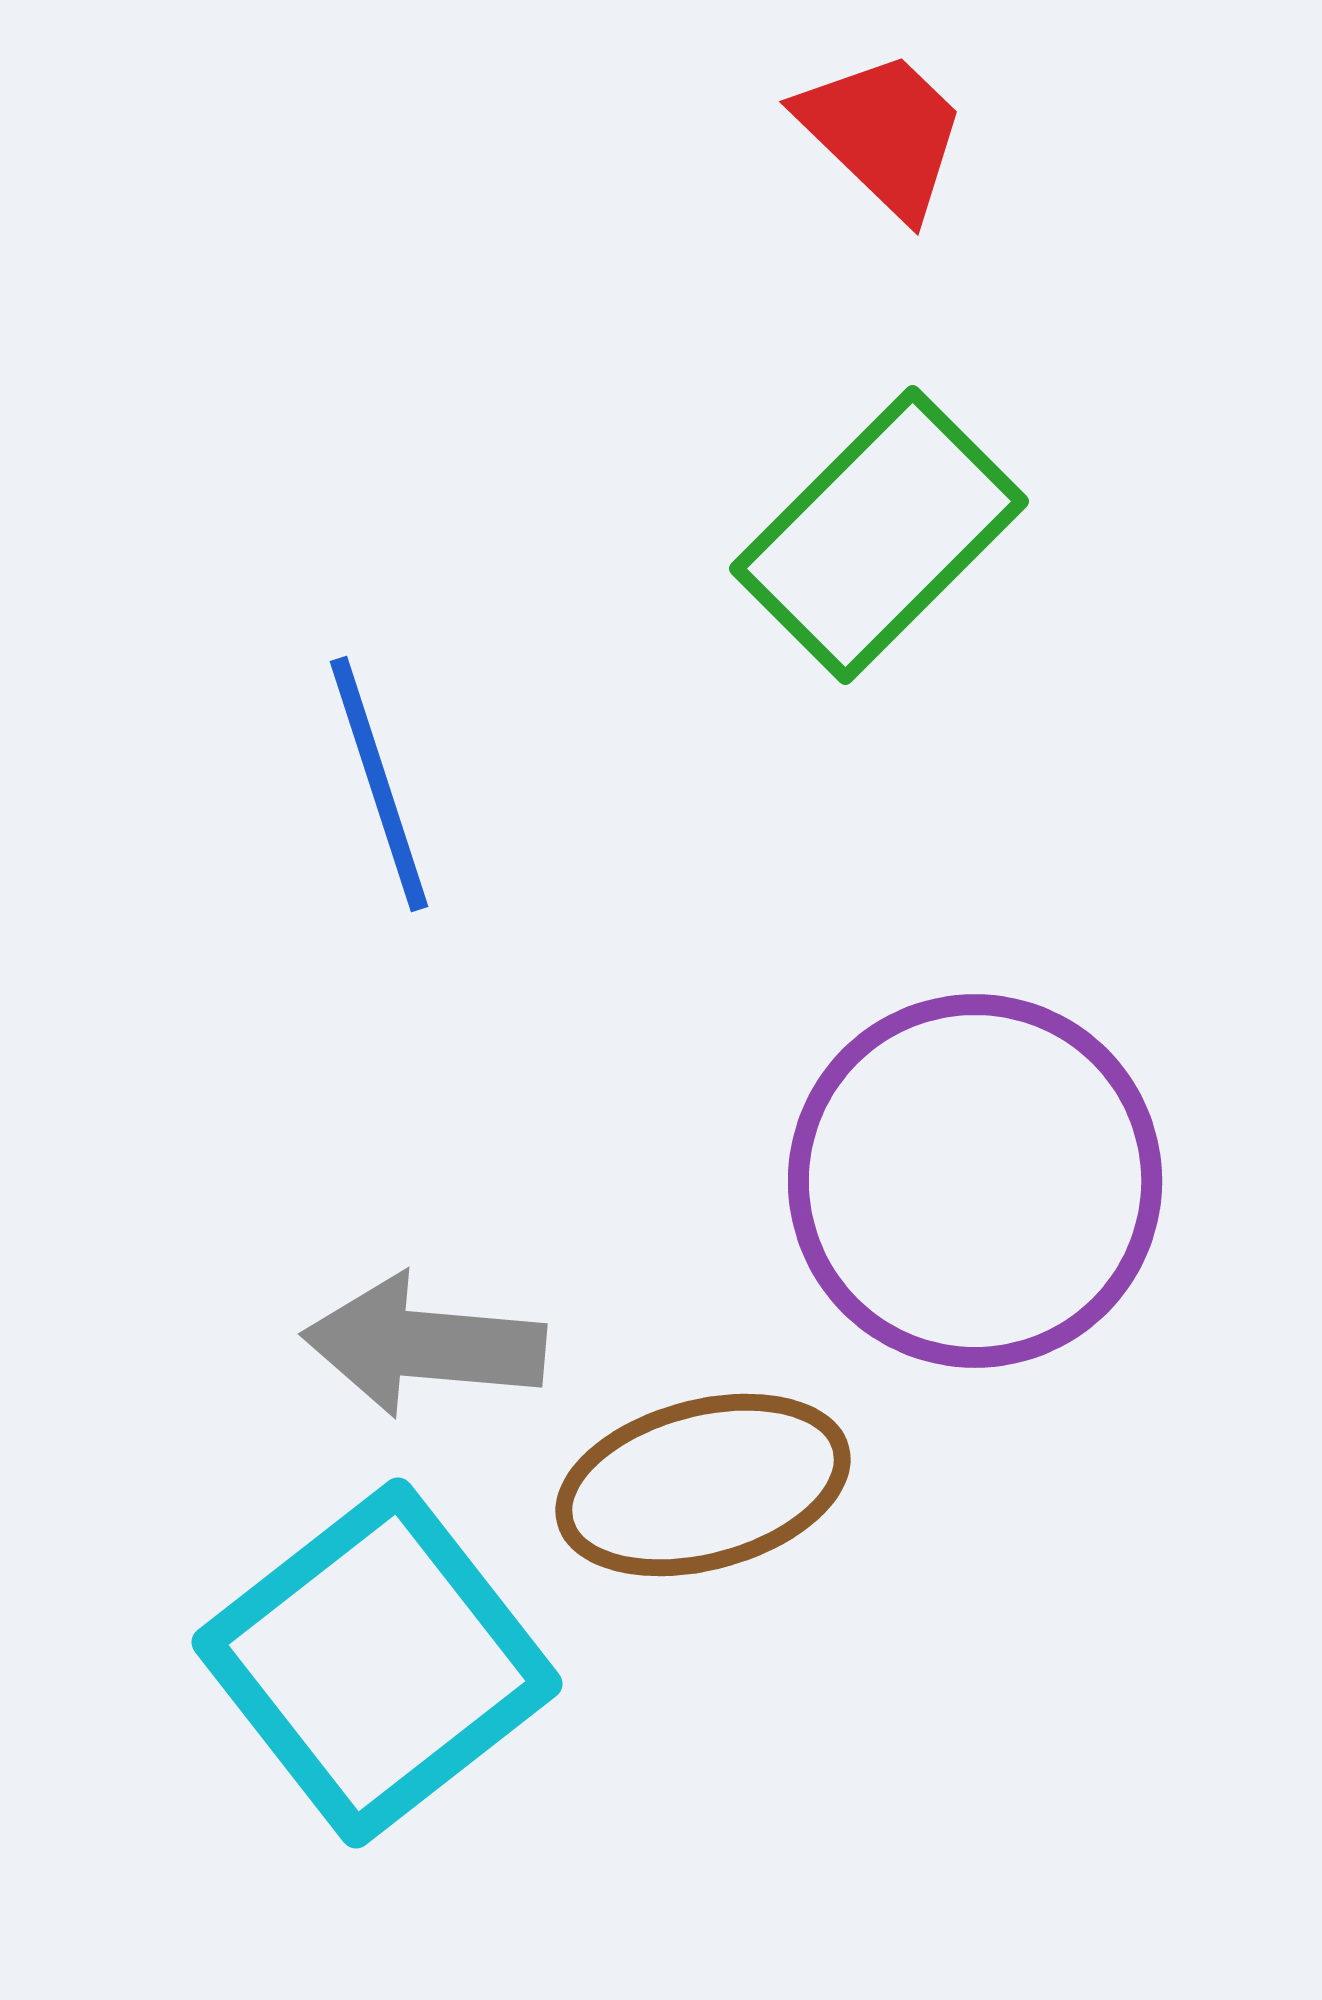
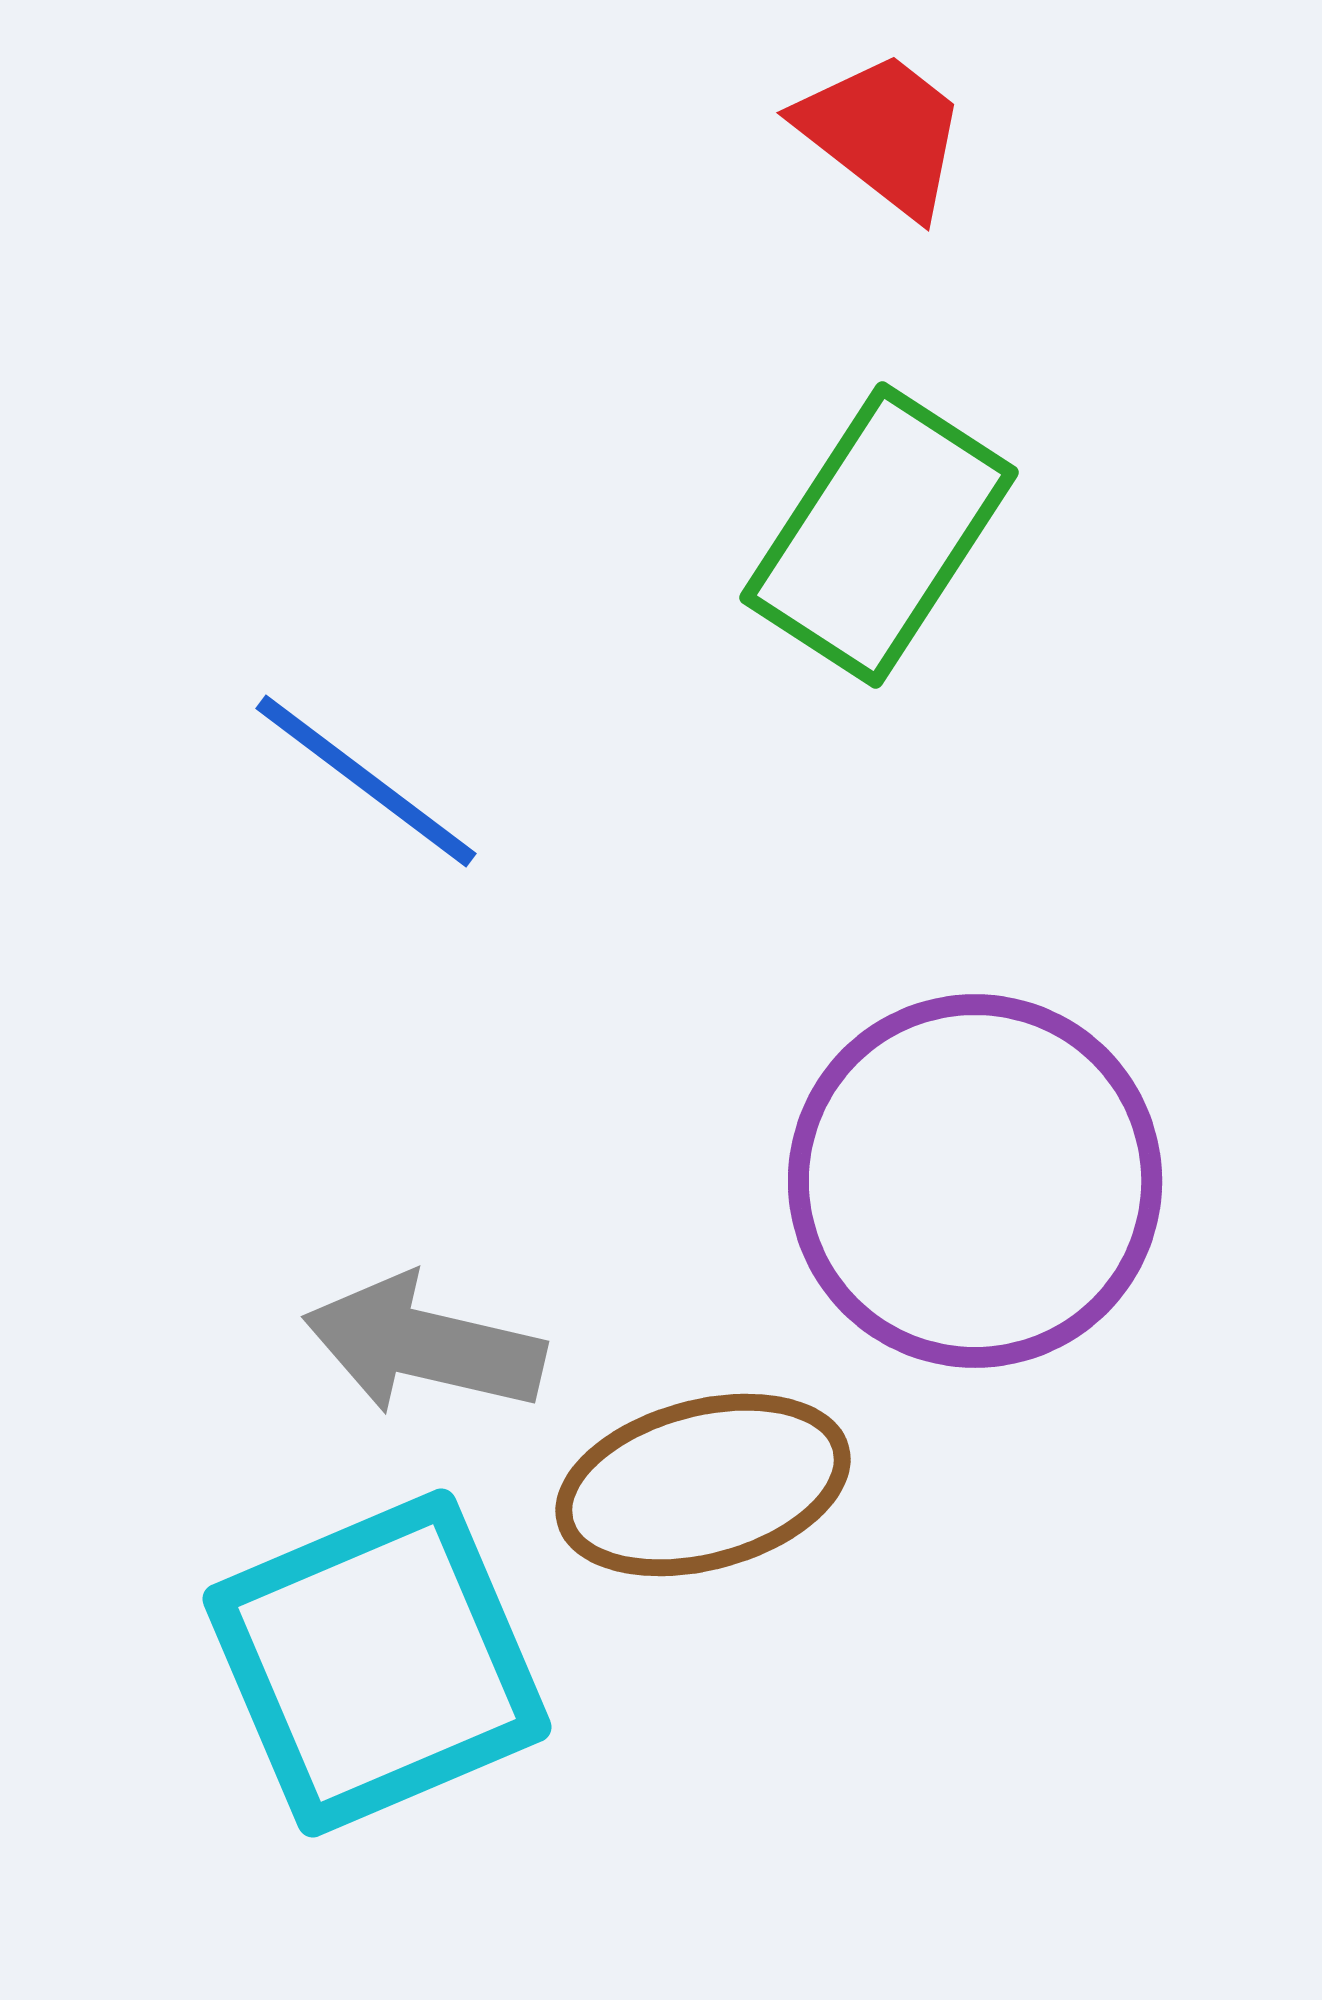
red trapezoid: rotated 6 degrees counterclockwise
green rectangle: rotated 12 degrees counterclockwise
blue line: moved 13 px left, 3 px up; rotated 35 degrees counterclockwise
gray arrow: rotated 8 degrees clockwise
cyan square: rotated 15 degrees clockwise
